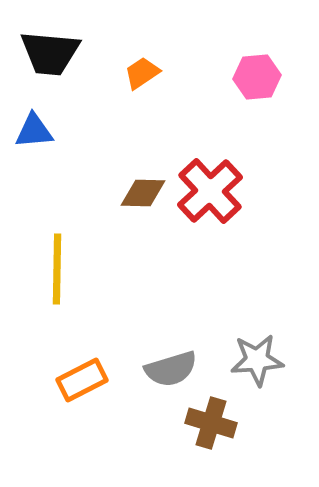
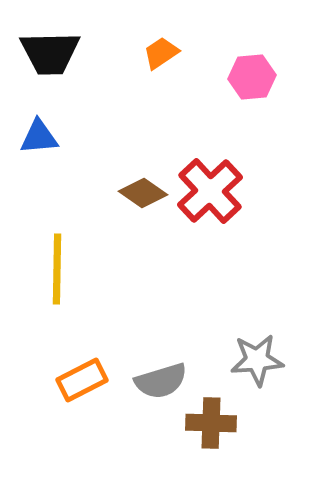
black trapezoid: rotated 6 degrees counterclockwise
orange trapezoid: moved 19 px right, 20 px up
pink hexagon: moved 5 px left
blue triangle: moved 5 px right, 6 px down
brown diamond: rotated 33 degrees clockwise
gray semicircle: moved 10 px left, 12 px down
brown cross: rotated 15 degrees counterclockwise
